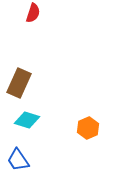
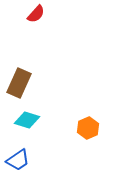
red semicircle: moved 3 px right, 1 px down; rotated 24 degrees clockwise
blue trapezoid: rotated 90 degrees counterclockwise
